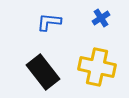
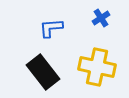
blue L-shape: moved 2 px right, 6 px down; rotated 10 degrees counterclockwise
